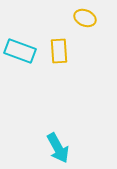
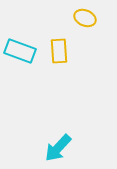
cyan arrow: rotated 72 degrees clockwise
